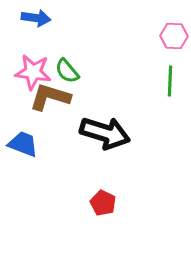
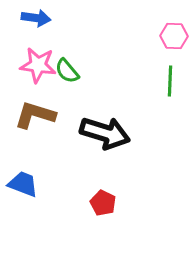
pink star: moved 5 px right, 7 px up
brown L-shape: moved 15 px left, 18 px down
blue trapezoid: moved 40 px down
